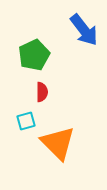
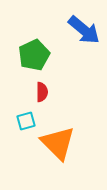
blue arrow: rotated 12 degrees counterclockwise
